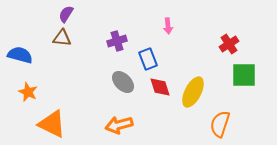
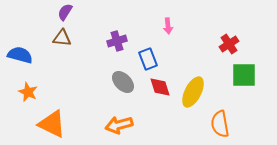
purple semicircle: moved 1 px left, 2 px up
orange semicircle: rotated 28 degrees counterclockwise
